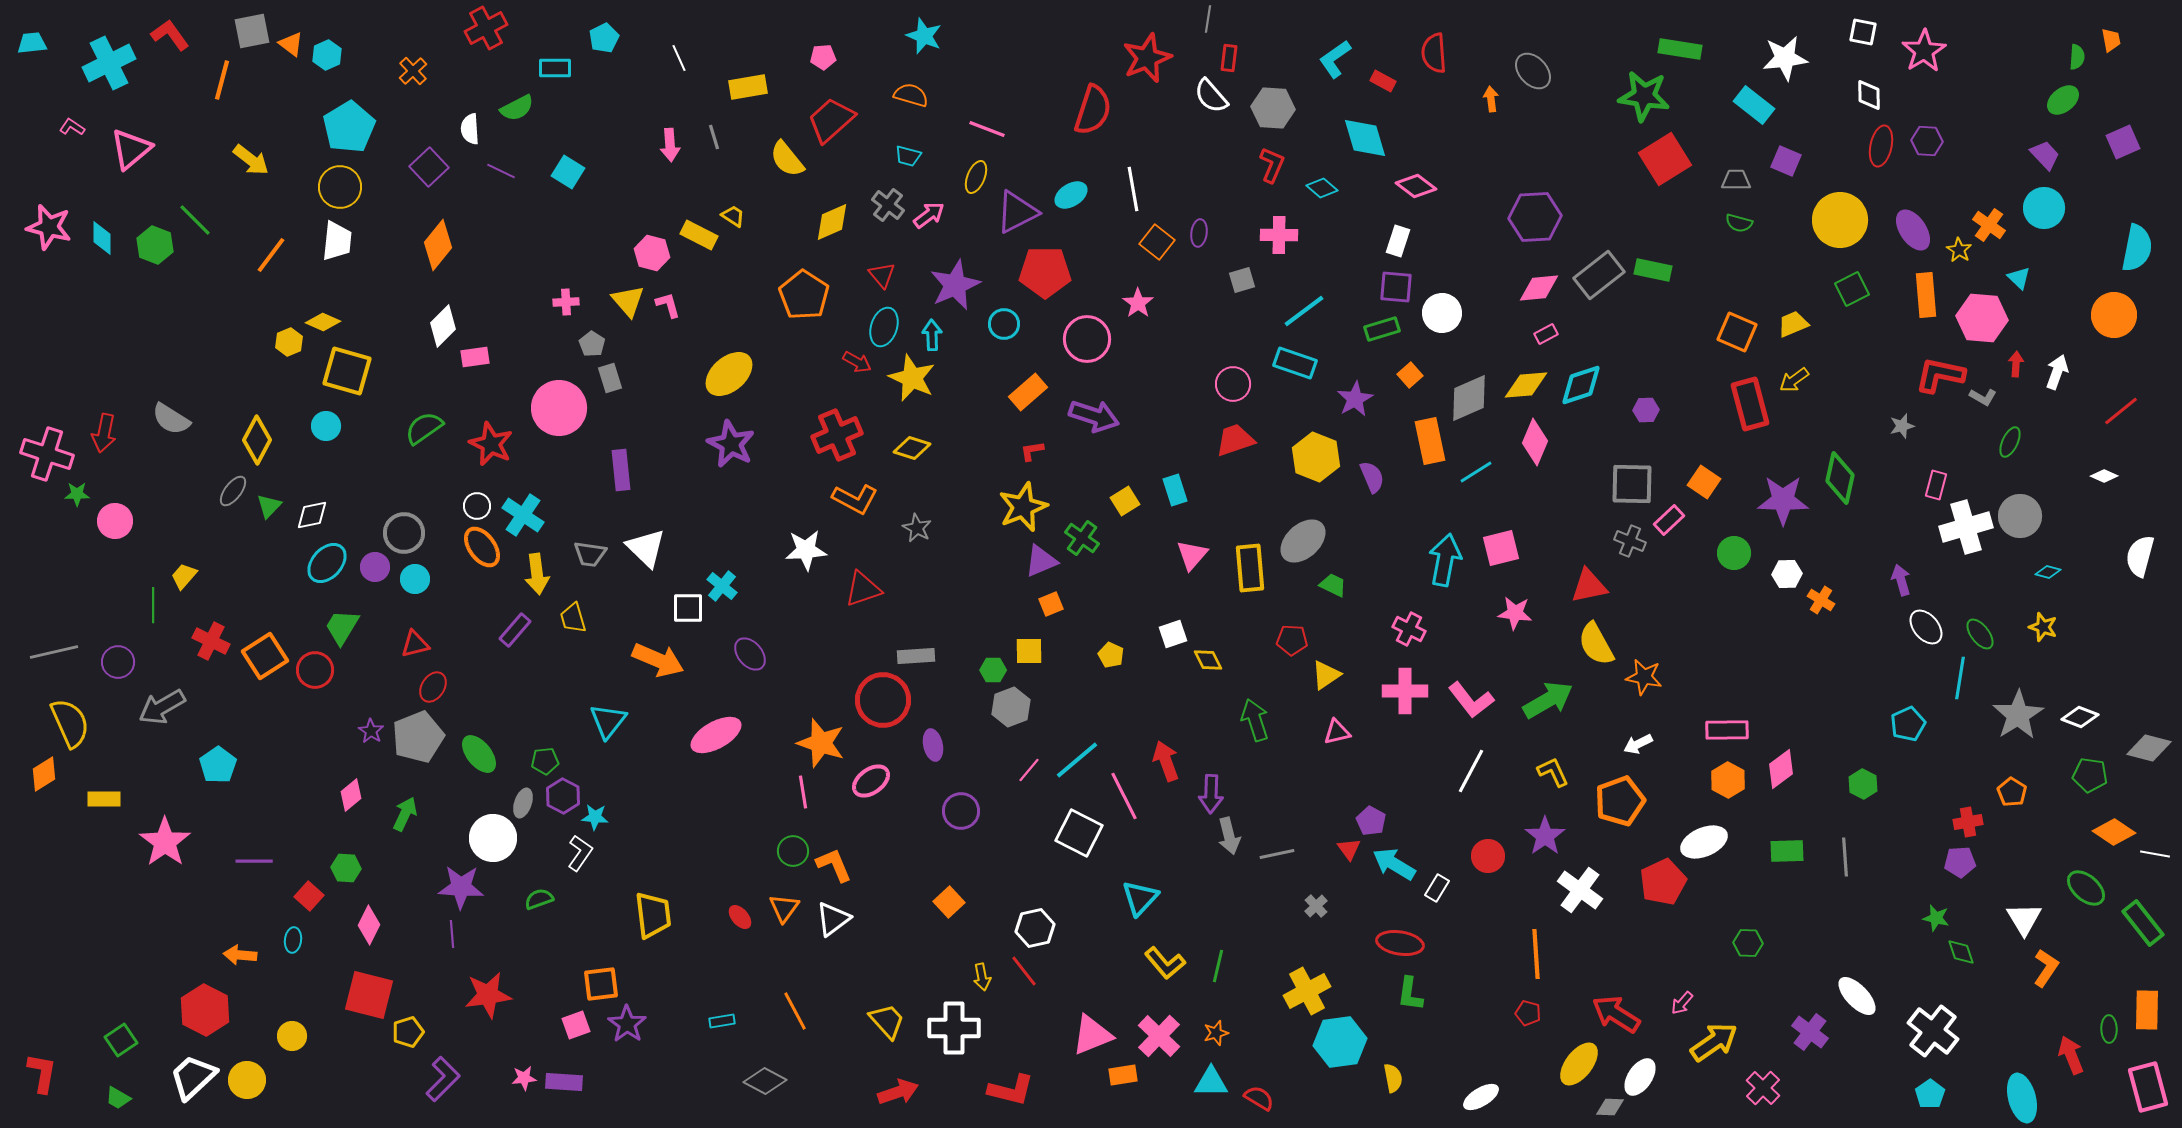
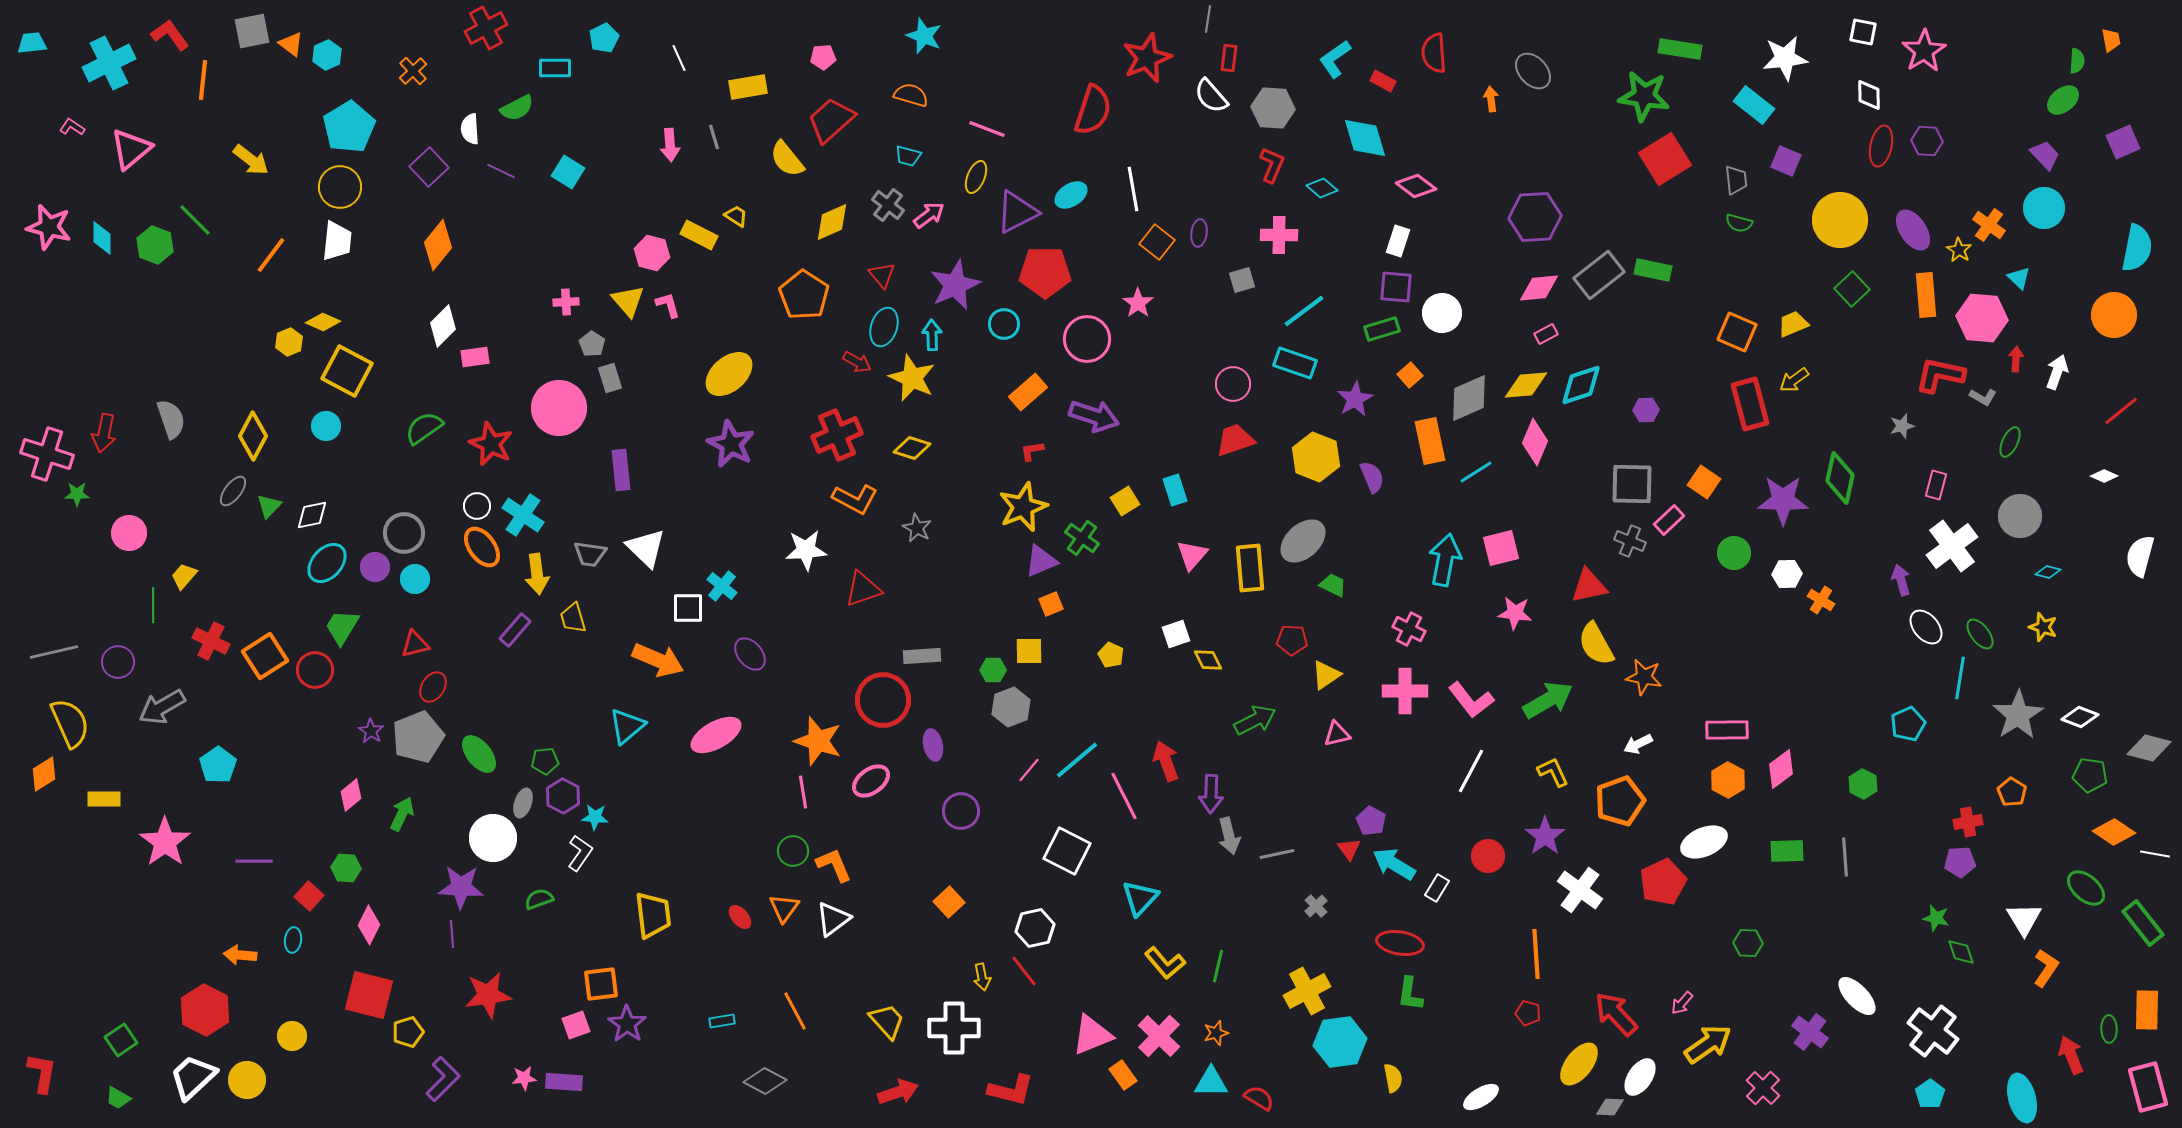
green semicircle at (2077, 57): moved 4 px down
orange line at (222, 80): moved 19 px left; rotated 9 degrees counterclockwise
gray trapezoid at (1736, 180): rotated 84 degrees clockwise
yellow trapezoid at (733, 216): moved 3 px right
green square at (1852, 289): rotated 16 degrees counterclockwise
red arrow at (2016, 364): moved 5 px up
yellow square at (347, 371): rotated 12 degrees clockwise
gray semicircle at (171, 419): rotated 141 degrees counterclockwise
yellow diamond at (257, 440): moved 4 px left, 4 px up
pink circle at (115, 521): moved 14 px right, 12 px down
white cross at (1966, 527): moved 14 px left, 19 px down; rotated 21 degrees counterclockwise
white square at (1173, 634): moved 3 px right
gray rectangle at (916, 656): moved 6 px right
green arrow at (1255, 720): rotated 81 degrees clockwise
cyan triangle at (608, 721): moved 19 px right, 5 px down; rotated 12 degrees clockwise
pink triangle at (1337, 732): moved 2 px down
orange star at (821, 743): moved 3 px left, 2 px up
green arrow at (405, 814): moved 3 px left
white square at (1079, 833): moved 12 px left, 18 px down
red arrow at (1616, 1014): rotated 15 degrees clockwise
yellow arrow at (1714, 1042): moved 6 px left, 2 px down
orange rectangle at (1123, 1075): rotated 64 degrees clockwise
